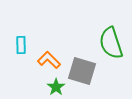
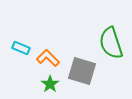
cyan rectangle: moved 3 px down; rotated 66 degrees counterclockwise
orange L-shape: moved 1 px left, 2 px up
green star: moved 6 px left, 3 px up
